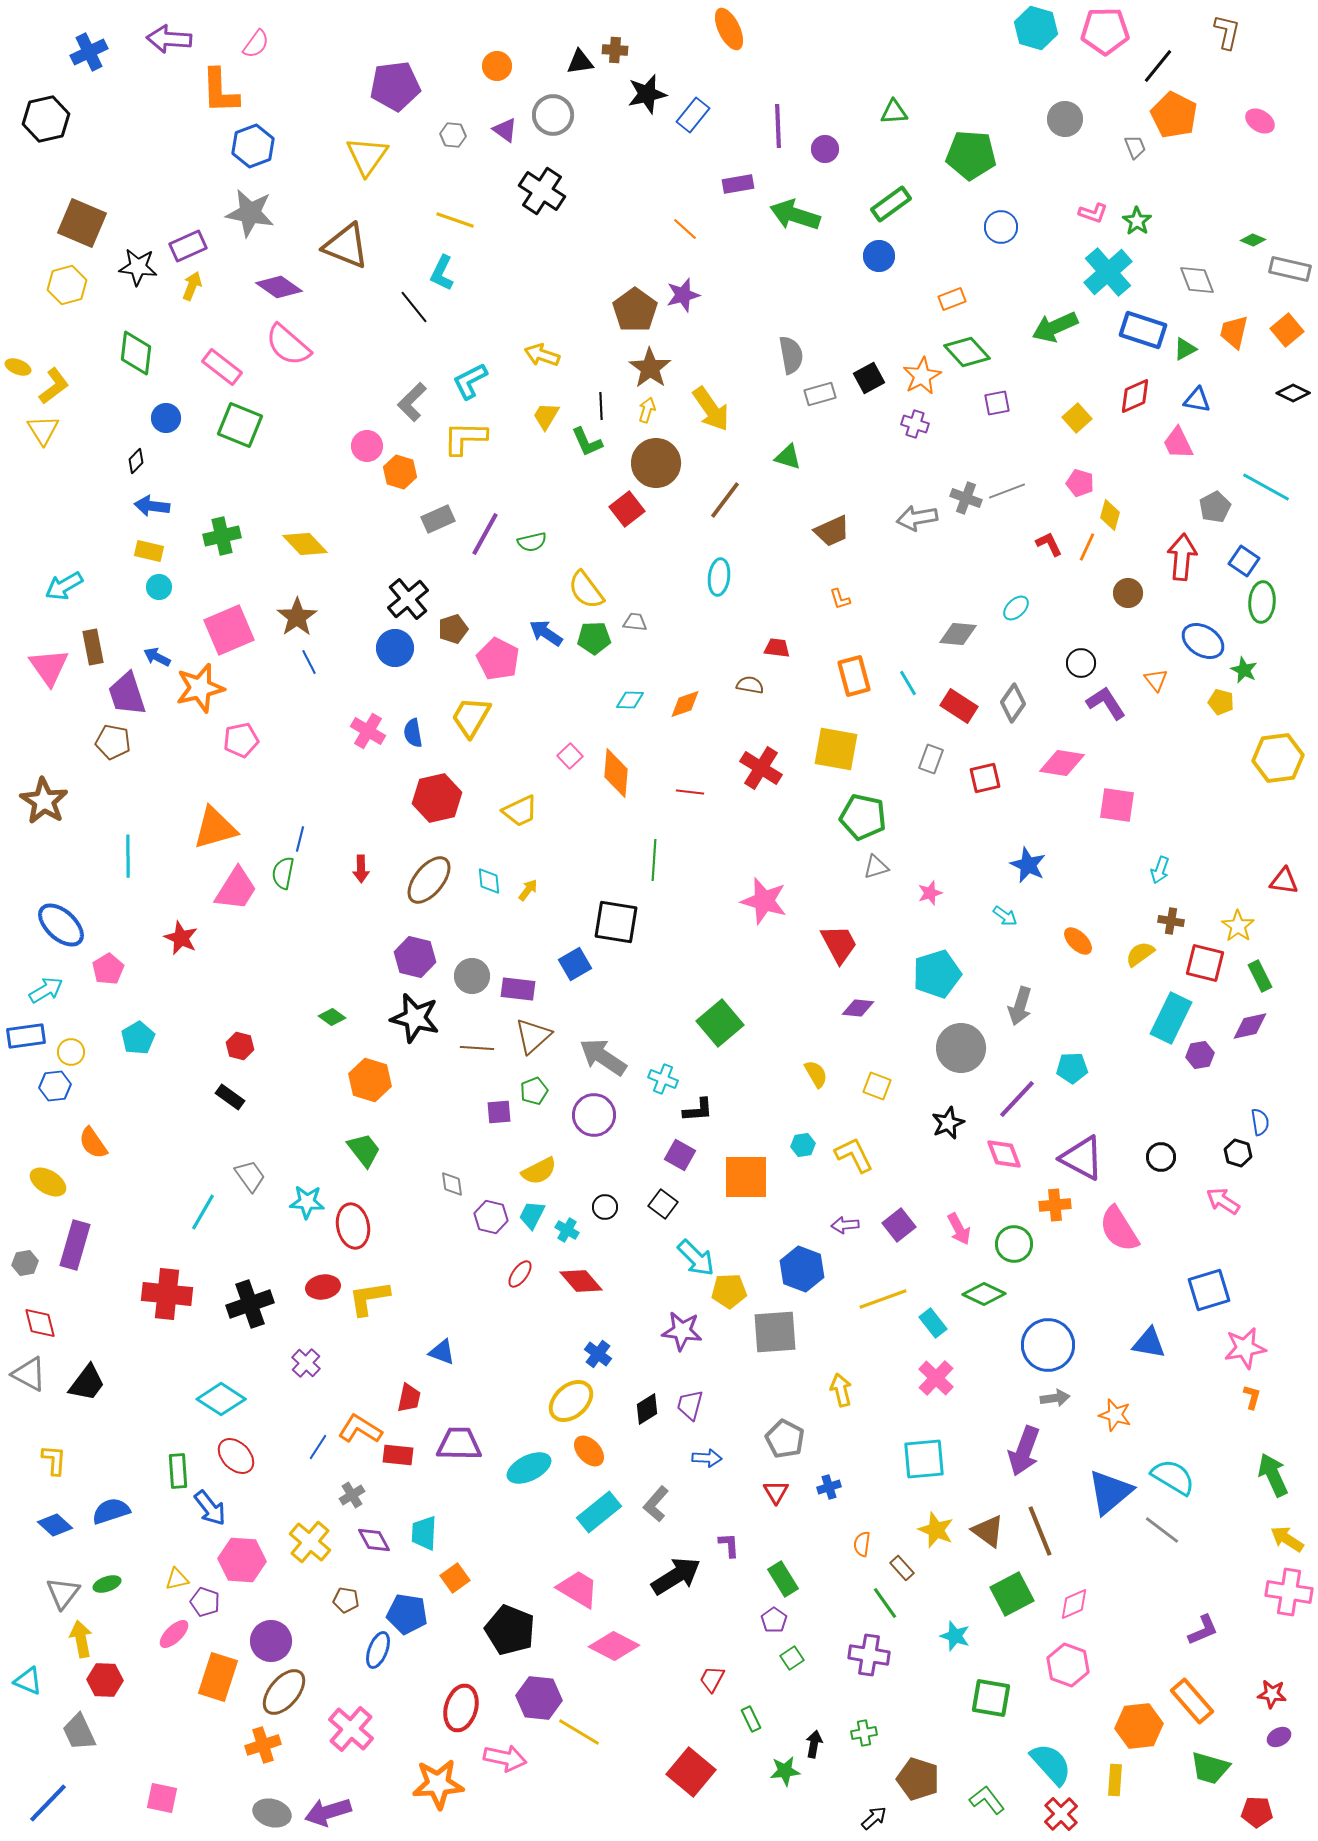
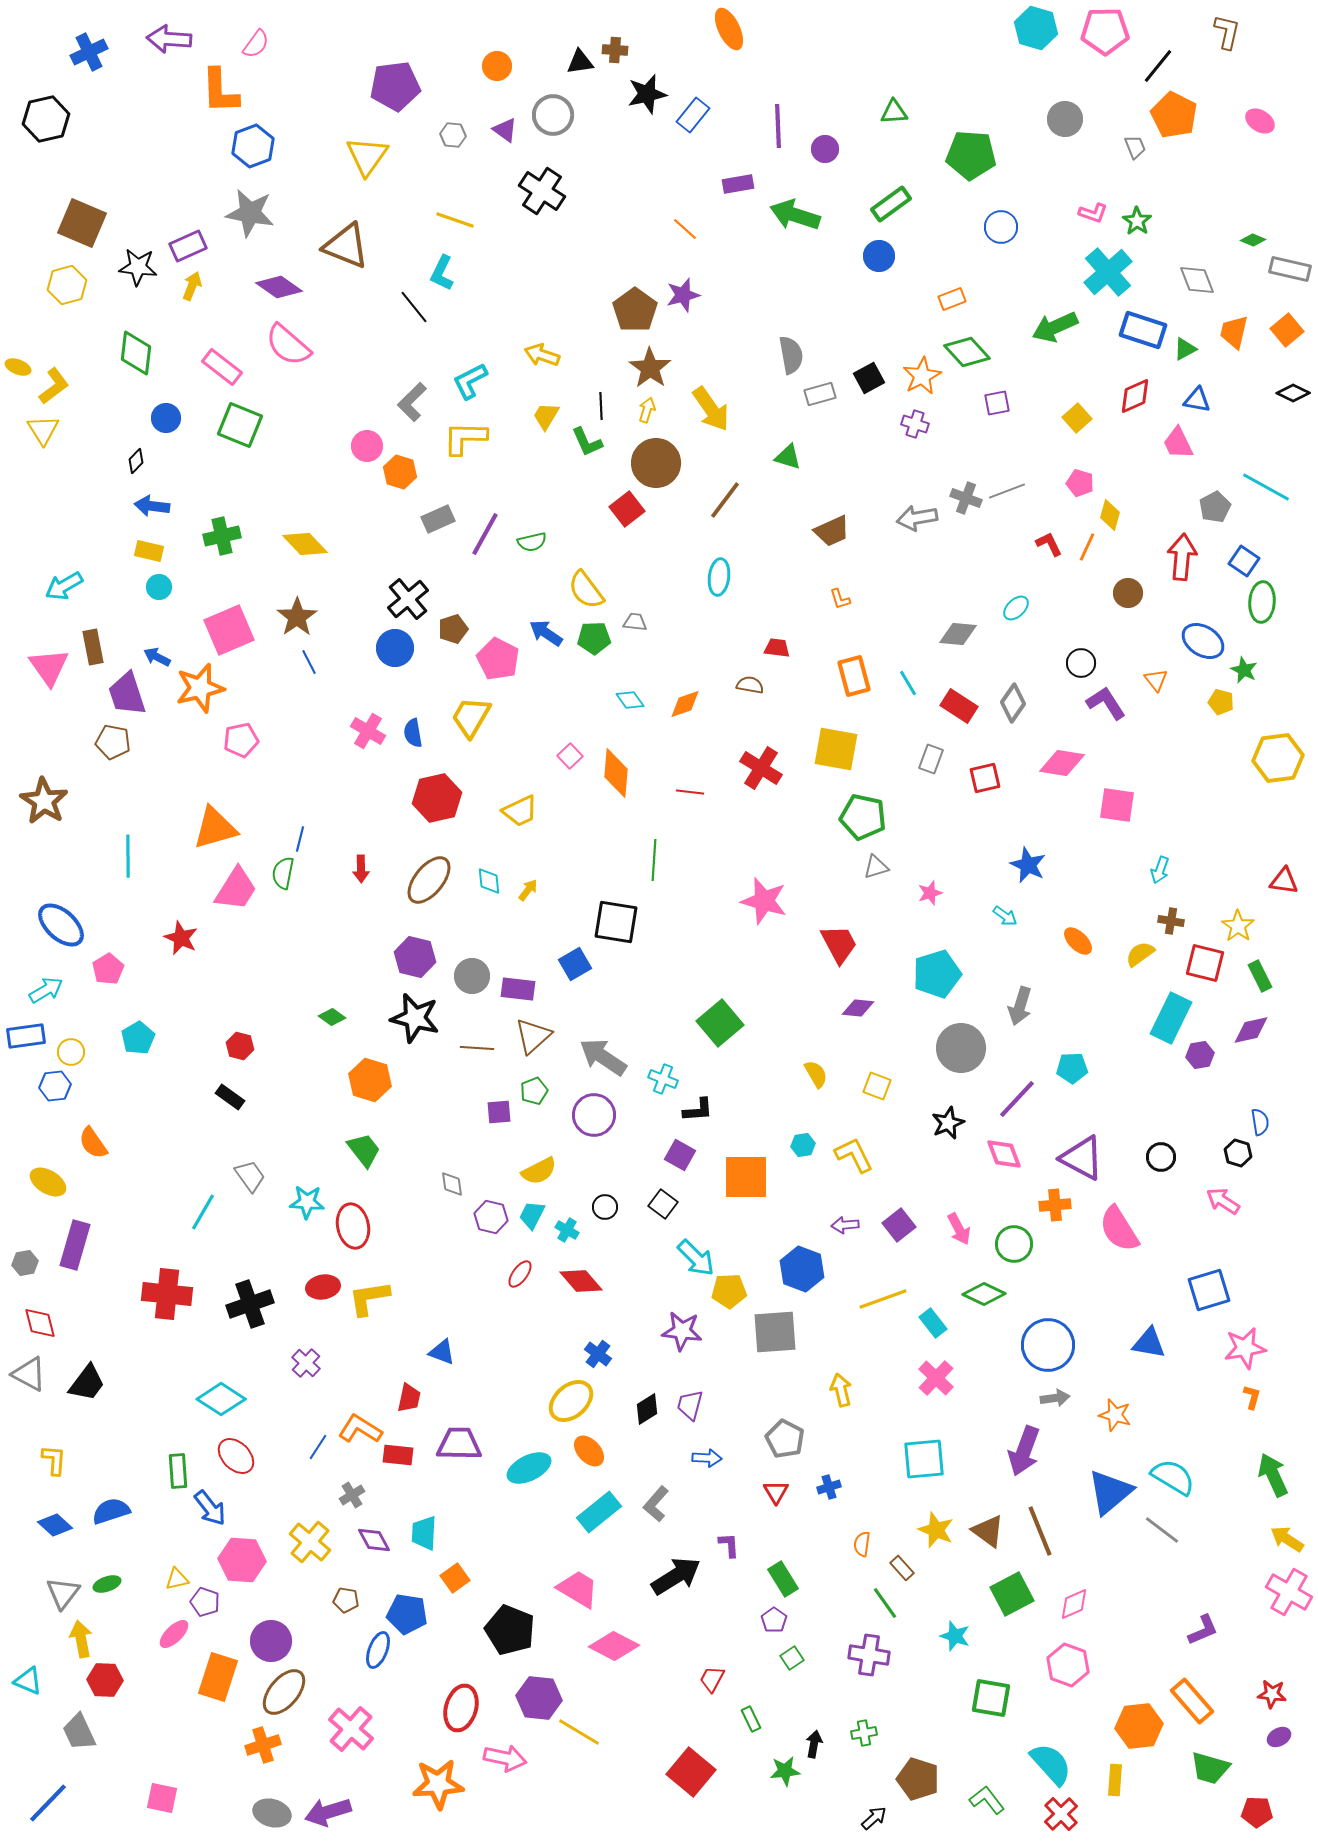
cyan diamond at (630, 700): rotated 52 degrees clockwise
purple diamond at (1250, 1026): moved 1 px right, 4 px down
pink cross at (1289, 1592): rotated 21 degrees clockwise
